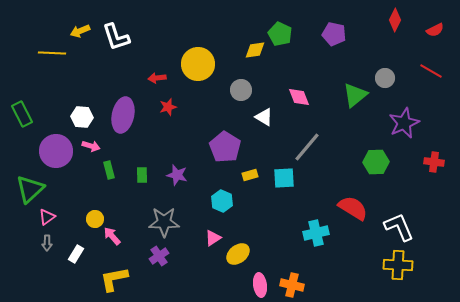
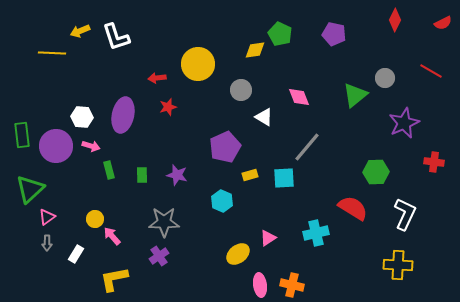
red semicircle at (435, 30): moved 8 px right, 7 px up
green rectangle at (22, 114): moved 21 px down; rotated 20 degrees clockwise
purple pentagon at (225, 147): rotated 16 degrees clockwise
purple circle at (56, 151): moved 5 px up
green hexagon at (376, 162): moved 10 px down
white L-shape at (399, 227): moved 6 px right, 13 px up; rotated 48 degrees clockwise
pink triangle at (213, 238): moved 55 px right
